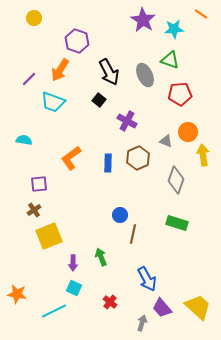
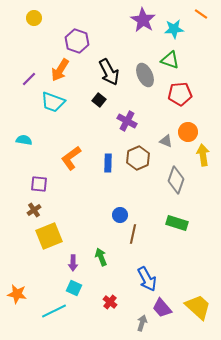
purple square: rotated 12 degrees clockwise
